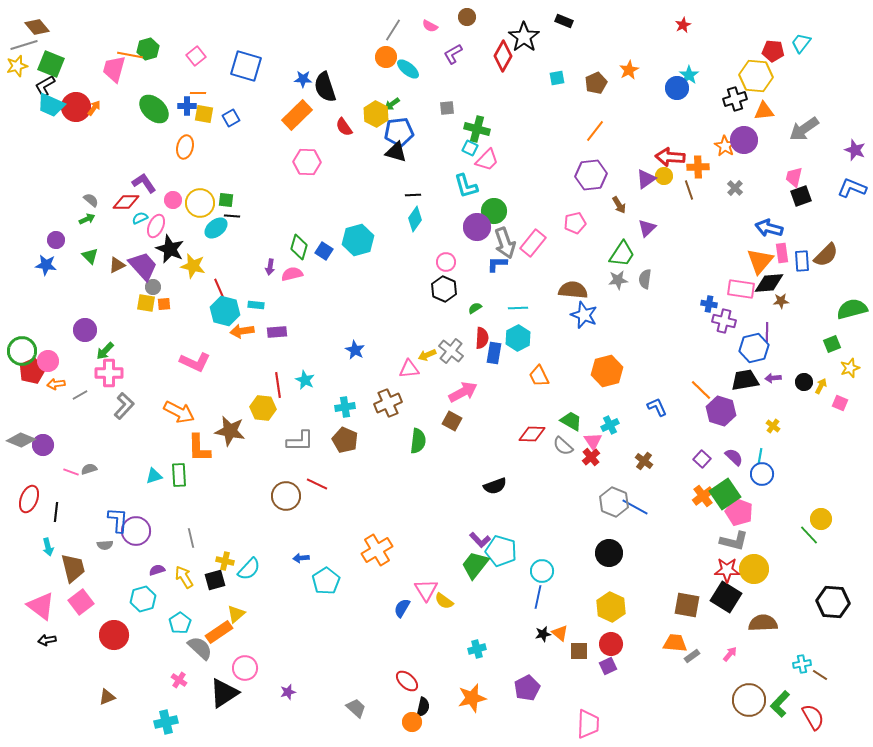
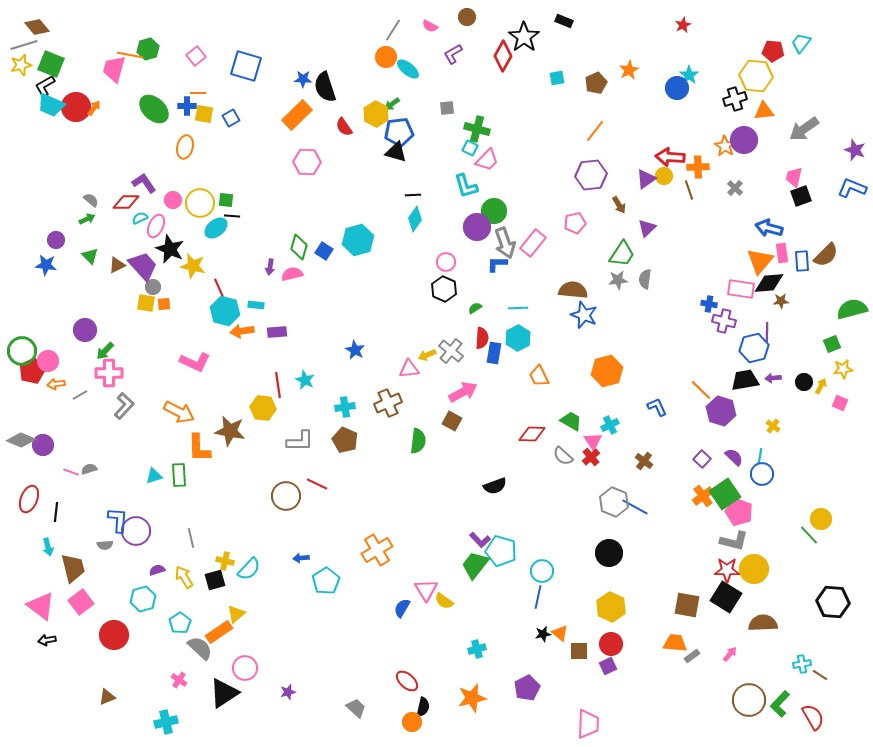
yellow star at (17, 66): moved 4 px right, 1 px up
yellow star at (850, 368): moved 7 px left, 1 px down; rotated 12 degrees clockwise
gray semicircle at (563, 446): moved 10 px down
